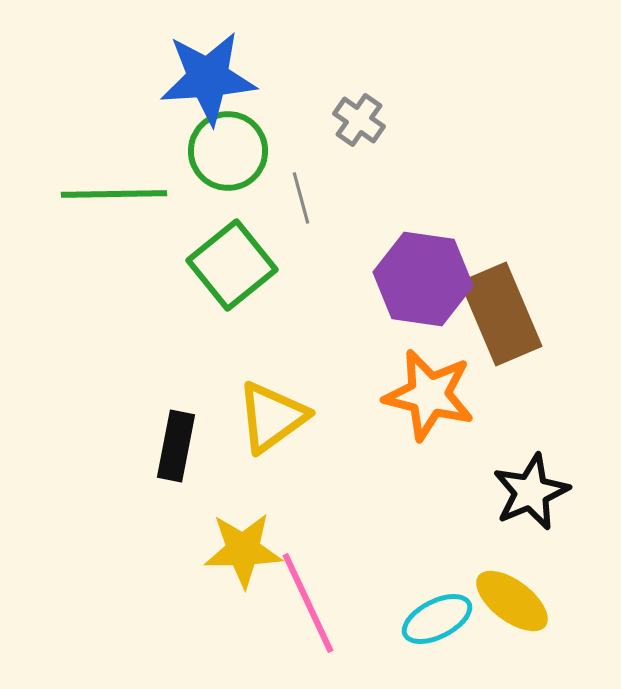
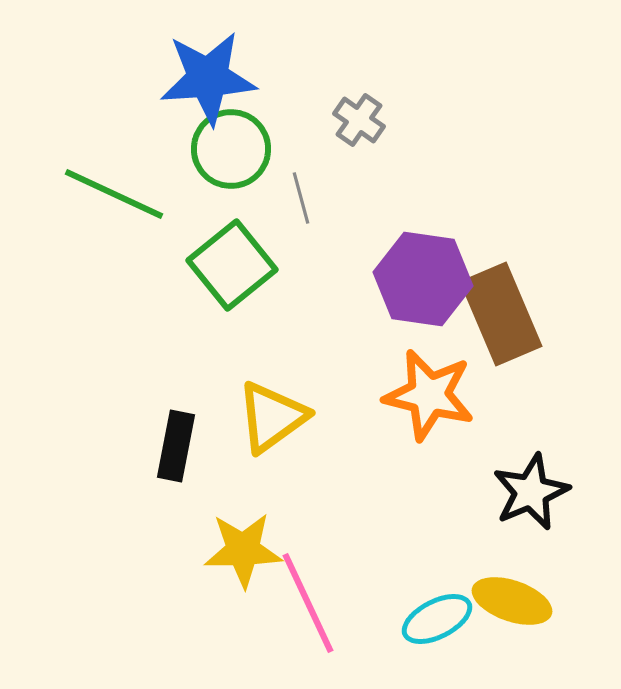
green circle: moved 3 px right, 2 px up
green line: rotated 26 degrees clockwise
yellow ellipse: rotated 18 degrees counterclockwise
